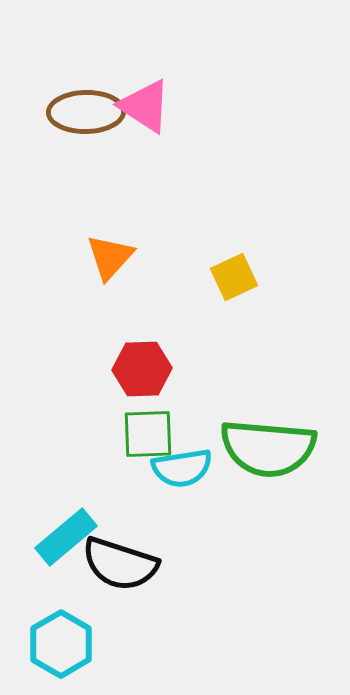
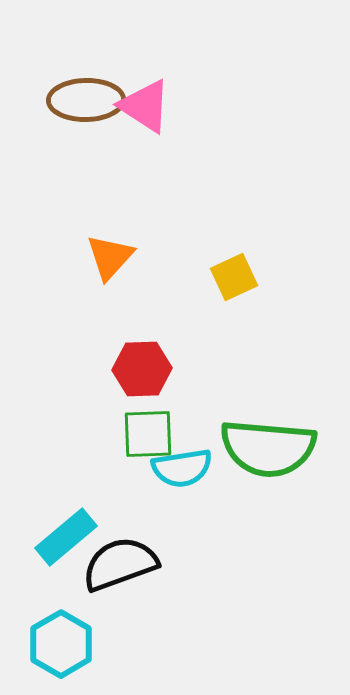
brown ellipse: moved 12 px up
black semicircle: rotated 142 degrees clockwise
